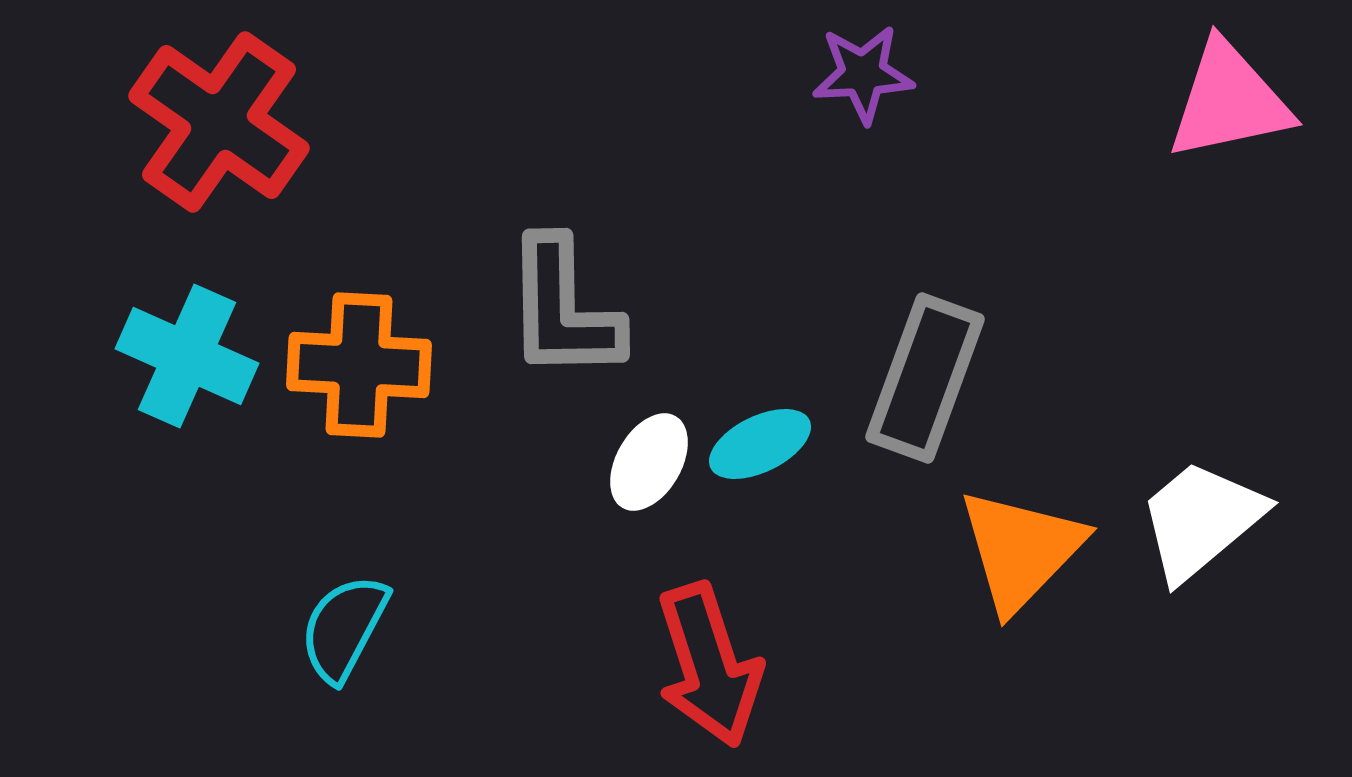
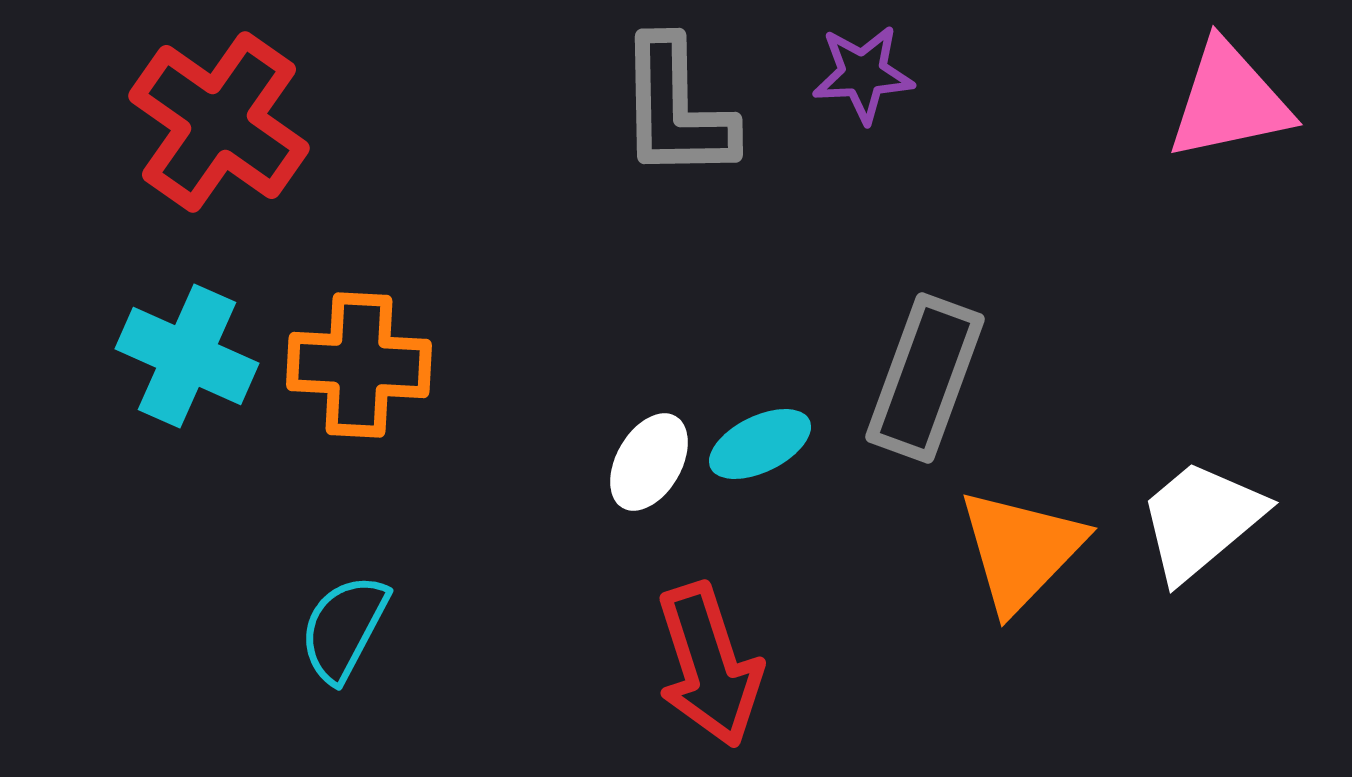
gray L-shape: moved 113 px right, 200 px up
